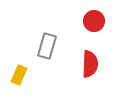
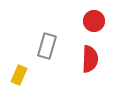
red semicircle: moved 5 px up
